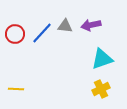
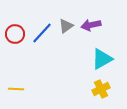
gray triangle: moved 1 px right; rotated 42 degrees counterclockwise
cyan triangle: rotated 10 degrees counterclockwise
